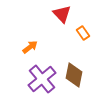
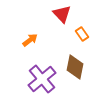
orange rectangle: moved 1 px left, 1 px down
orange arrow: moved 7 px up
brown diamond: moved 1 px right, 8 px up
